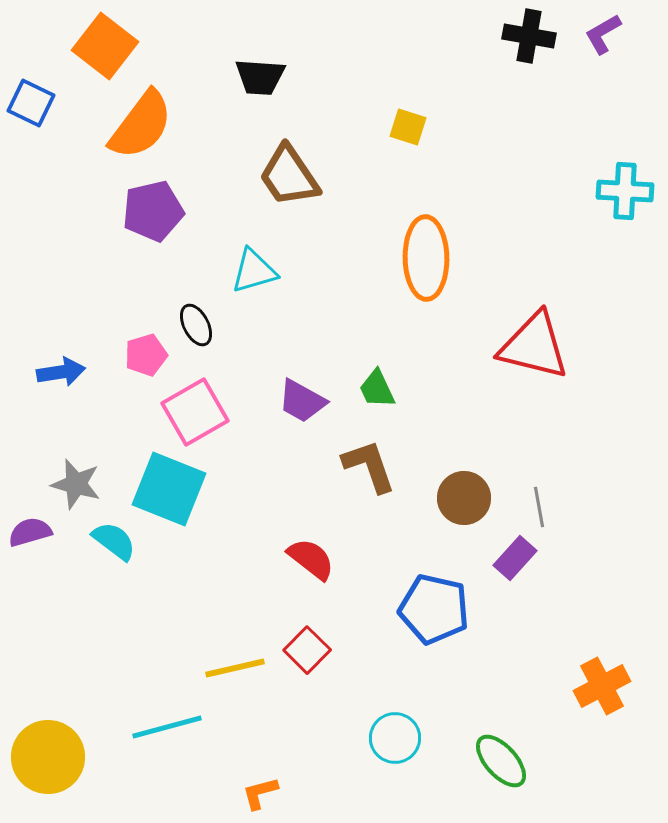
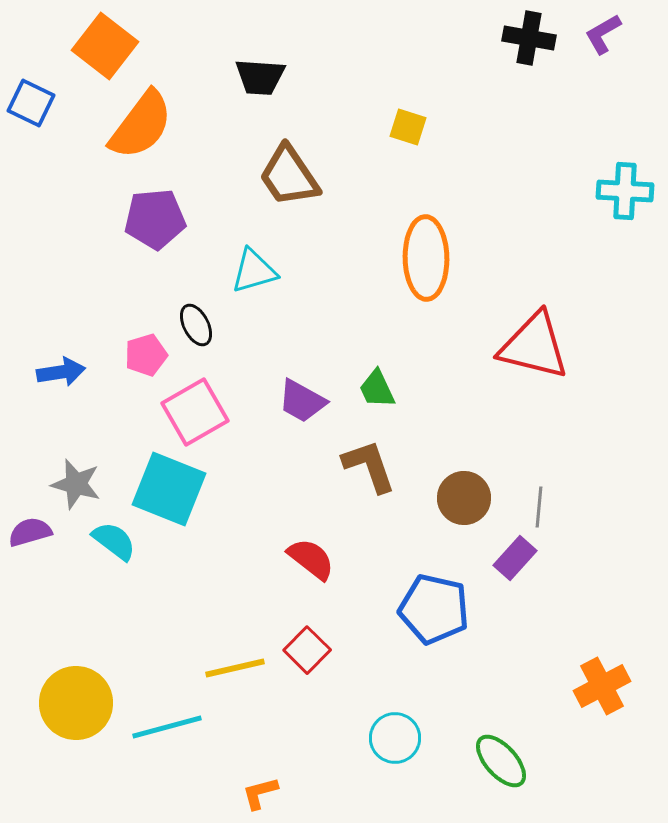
black cross: moved 2 px down
purple pentagon: moved 2 px right, 8 px down; rotated 8 degrees clockwise
gray line: rotated 15 degrees clockwise
yellow circle: moved 28 px right, 54 px up
